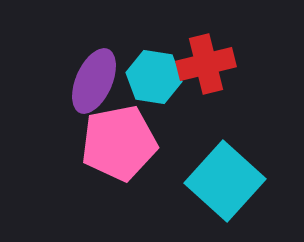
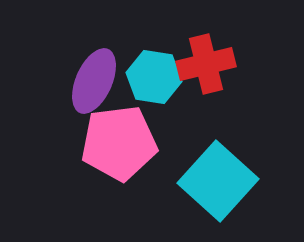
pink pentagon: rotated 4 degrees clockwise
cyan square: moved 7 px left
